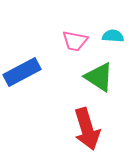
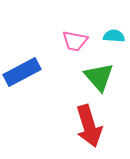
cyan semicircle: moved 1 px right
green triangle: rotated 16 degrees clockwise
red arrow: moved 2 px right, 3 px up
